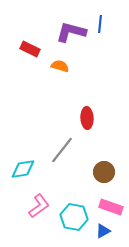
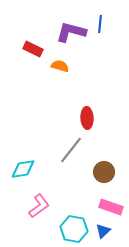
red rectangle: moved 3 px right
gray line: moved 9 px right
cyan hexagon: moved 12 px down
blue triangle: rotated 14 degrees counterclockwise
